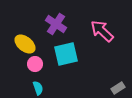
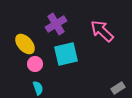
purple cross: rotated 25 degrees clockwise
yellow ellipse: rotated 10 degrees clockwise
